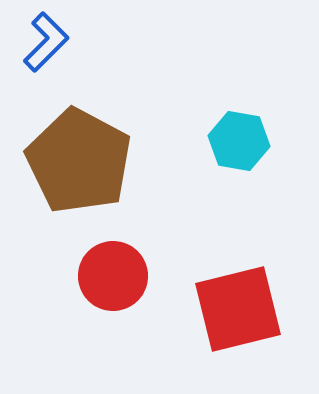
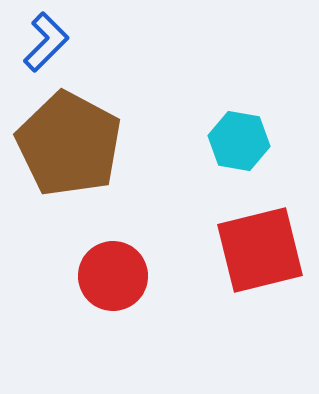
brown pentagon: moved 10 px left, 17 px up
red square: moved 22 px right, 59 px up
